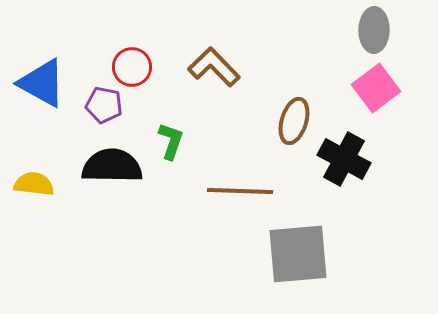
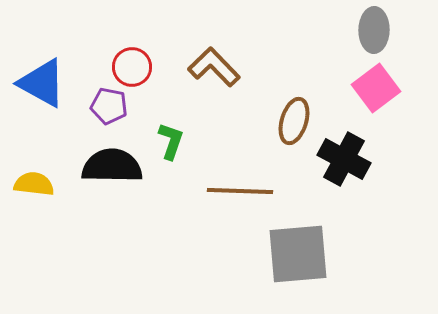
purple pentagon: moved 5 px right, 1 px down
